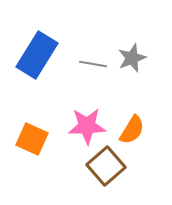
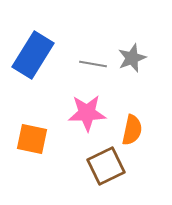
blue rectangle: moved 4 px left
pink star: moved 13 px up
orange semicircle: rotated 20 degrees counterclockwise
orange square: rotated 12 degrees counterclockwise
brown square: rotated 15 degrees clockwise
